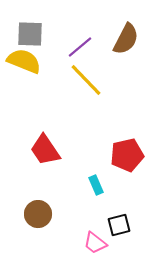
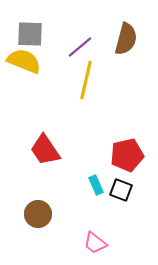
brown semicircle: rotated 12 degrees counterclockwise
yellow line: rotated 57 degrees clockwise
black square: moved 2 px right, 35 px up; rotated 35 degrees clockwise
